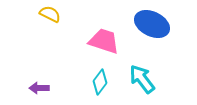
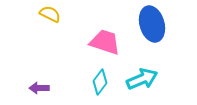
blue ellipse: rotated 48 degrees clockwise
pink trapezoid: moved 1 px right, 1 px down
cyan arrow: rotated 104 degrees clockwise
